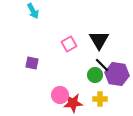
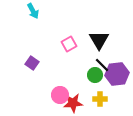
purple square: rotated 24 degrees clockwise
purple hexagon: rotated 15 degrees counterclockwise
